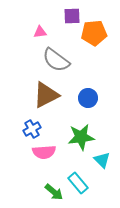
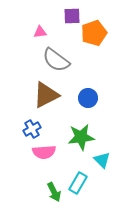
orange pentagon: rotated 15 degrees counterclockwise
cyan rectangle: rotated 70 degrees clockwise
green arrow: rotated 24 degrees clockwise
